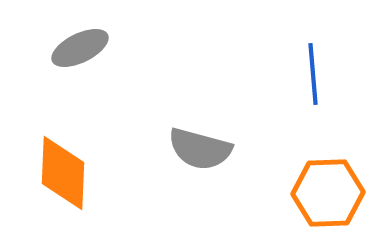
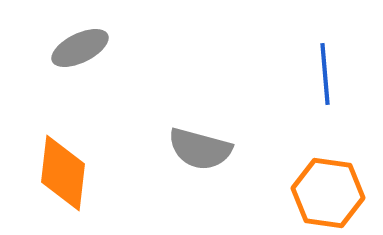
blue line: moved 12 px right
orange diamond: rotated 4 degrees clockwise
orange hexagon: rotated 10 degrees clockwise
